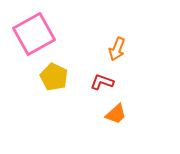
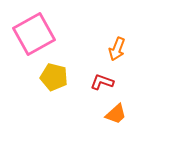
yellow pentagon: rotated 12 degrees counterclockwise
